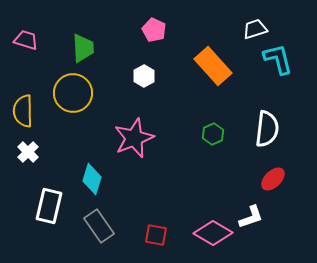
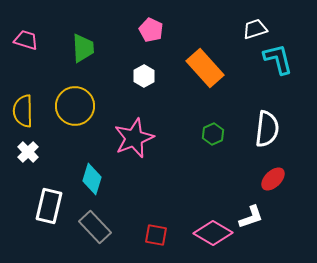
pink pentagon: moved 3 px left
orange rectangle: moved 8 px left, 2 px down
yellow circle: moved 2 px right, 13 px down
gray rectangle: moved 4 px left, 1 px down; rotated 8 degrees counterclockwise
